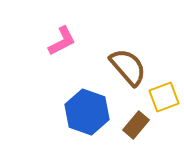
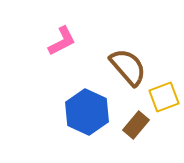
blue hexagon: rotated 6 degrees clockwise
